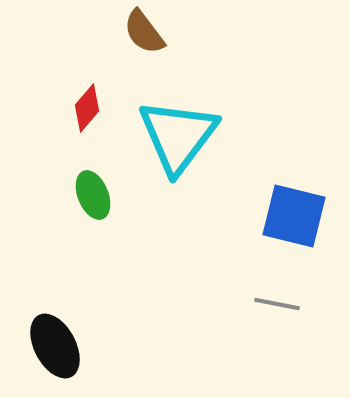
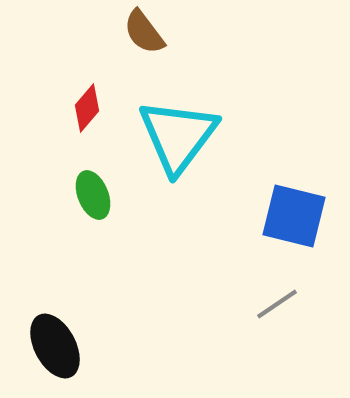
gray line: rotated 45 degrees counterclockwise
